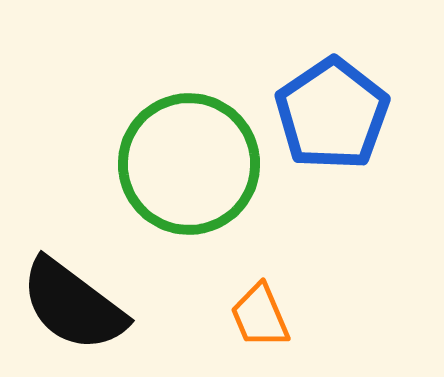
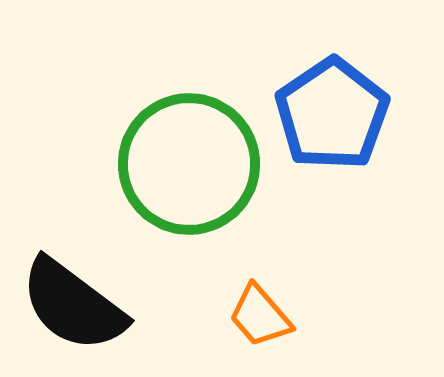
orange trapezoid: rotated 18 degrees counterclockwise
